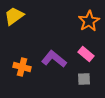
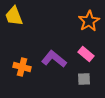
yellow trapezoid: rotated 75 degrees counterclockwise
